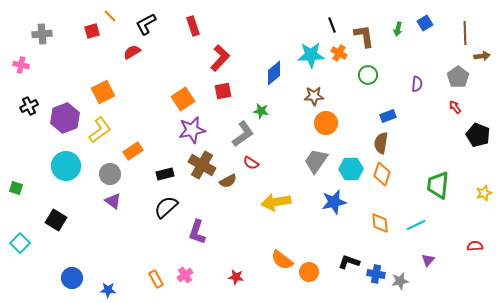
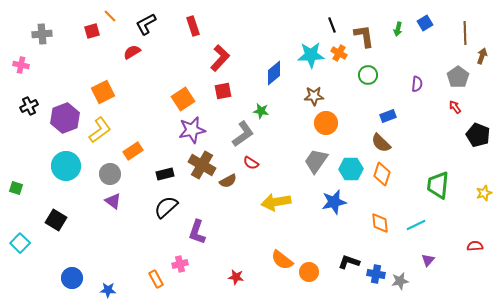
brown arrow at (482, 56): rotated 63 degrees counterclockwise
brown semicircle at (381, 143): rotated 55 degrees counterclockwise
pink cross at (185, 275): moved 5 px left, 11 px up; rotated 21 degrees clockwise
